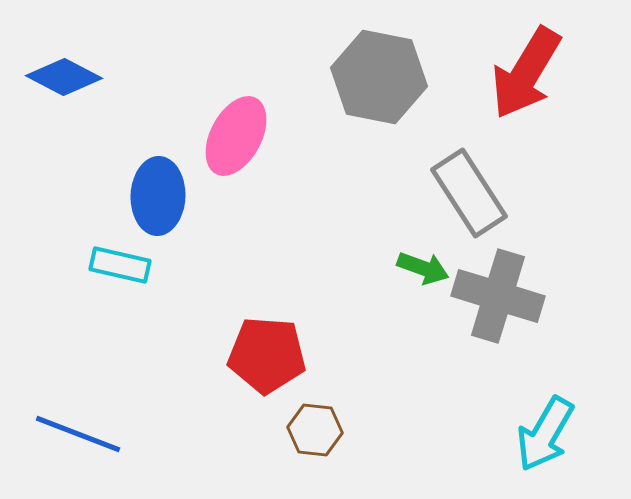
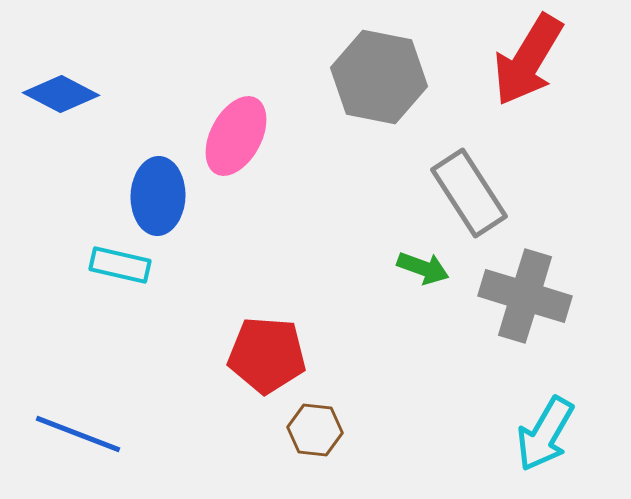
red arrow: moved 2 px right, 13 px up
blue diamond: moved 3 px left, 17 px down
gray cross: moved 27 px right
